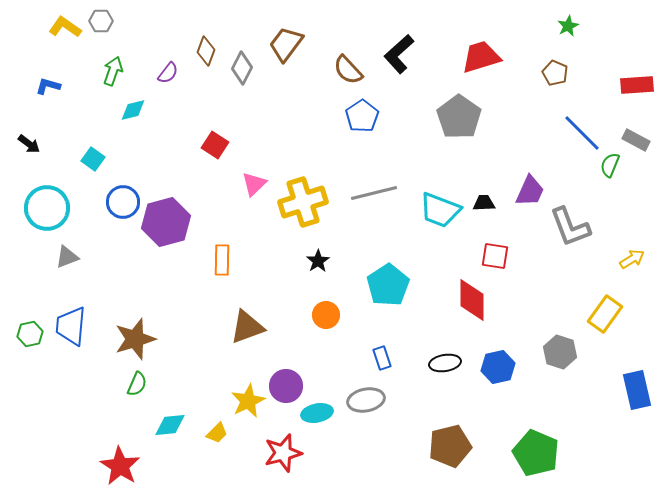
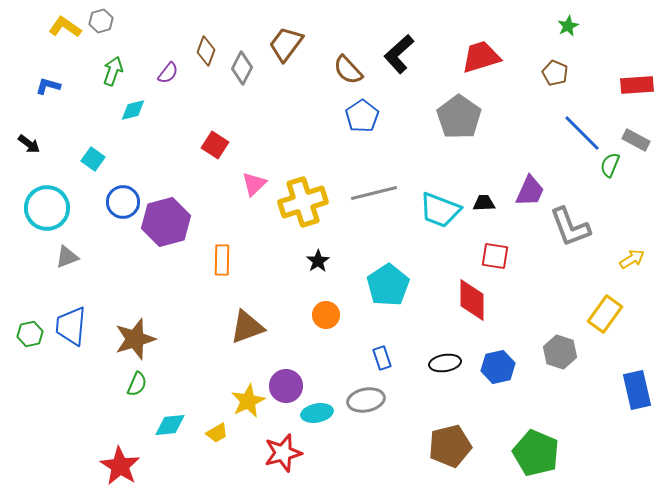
gray hexagon at (101, 21): rotated 15 degrees counterclockwise
yellow trapezoid at (217, 433): rotated 15 degrees clockwise
